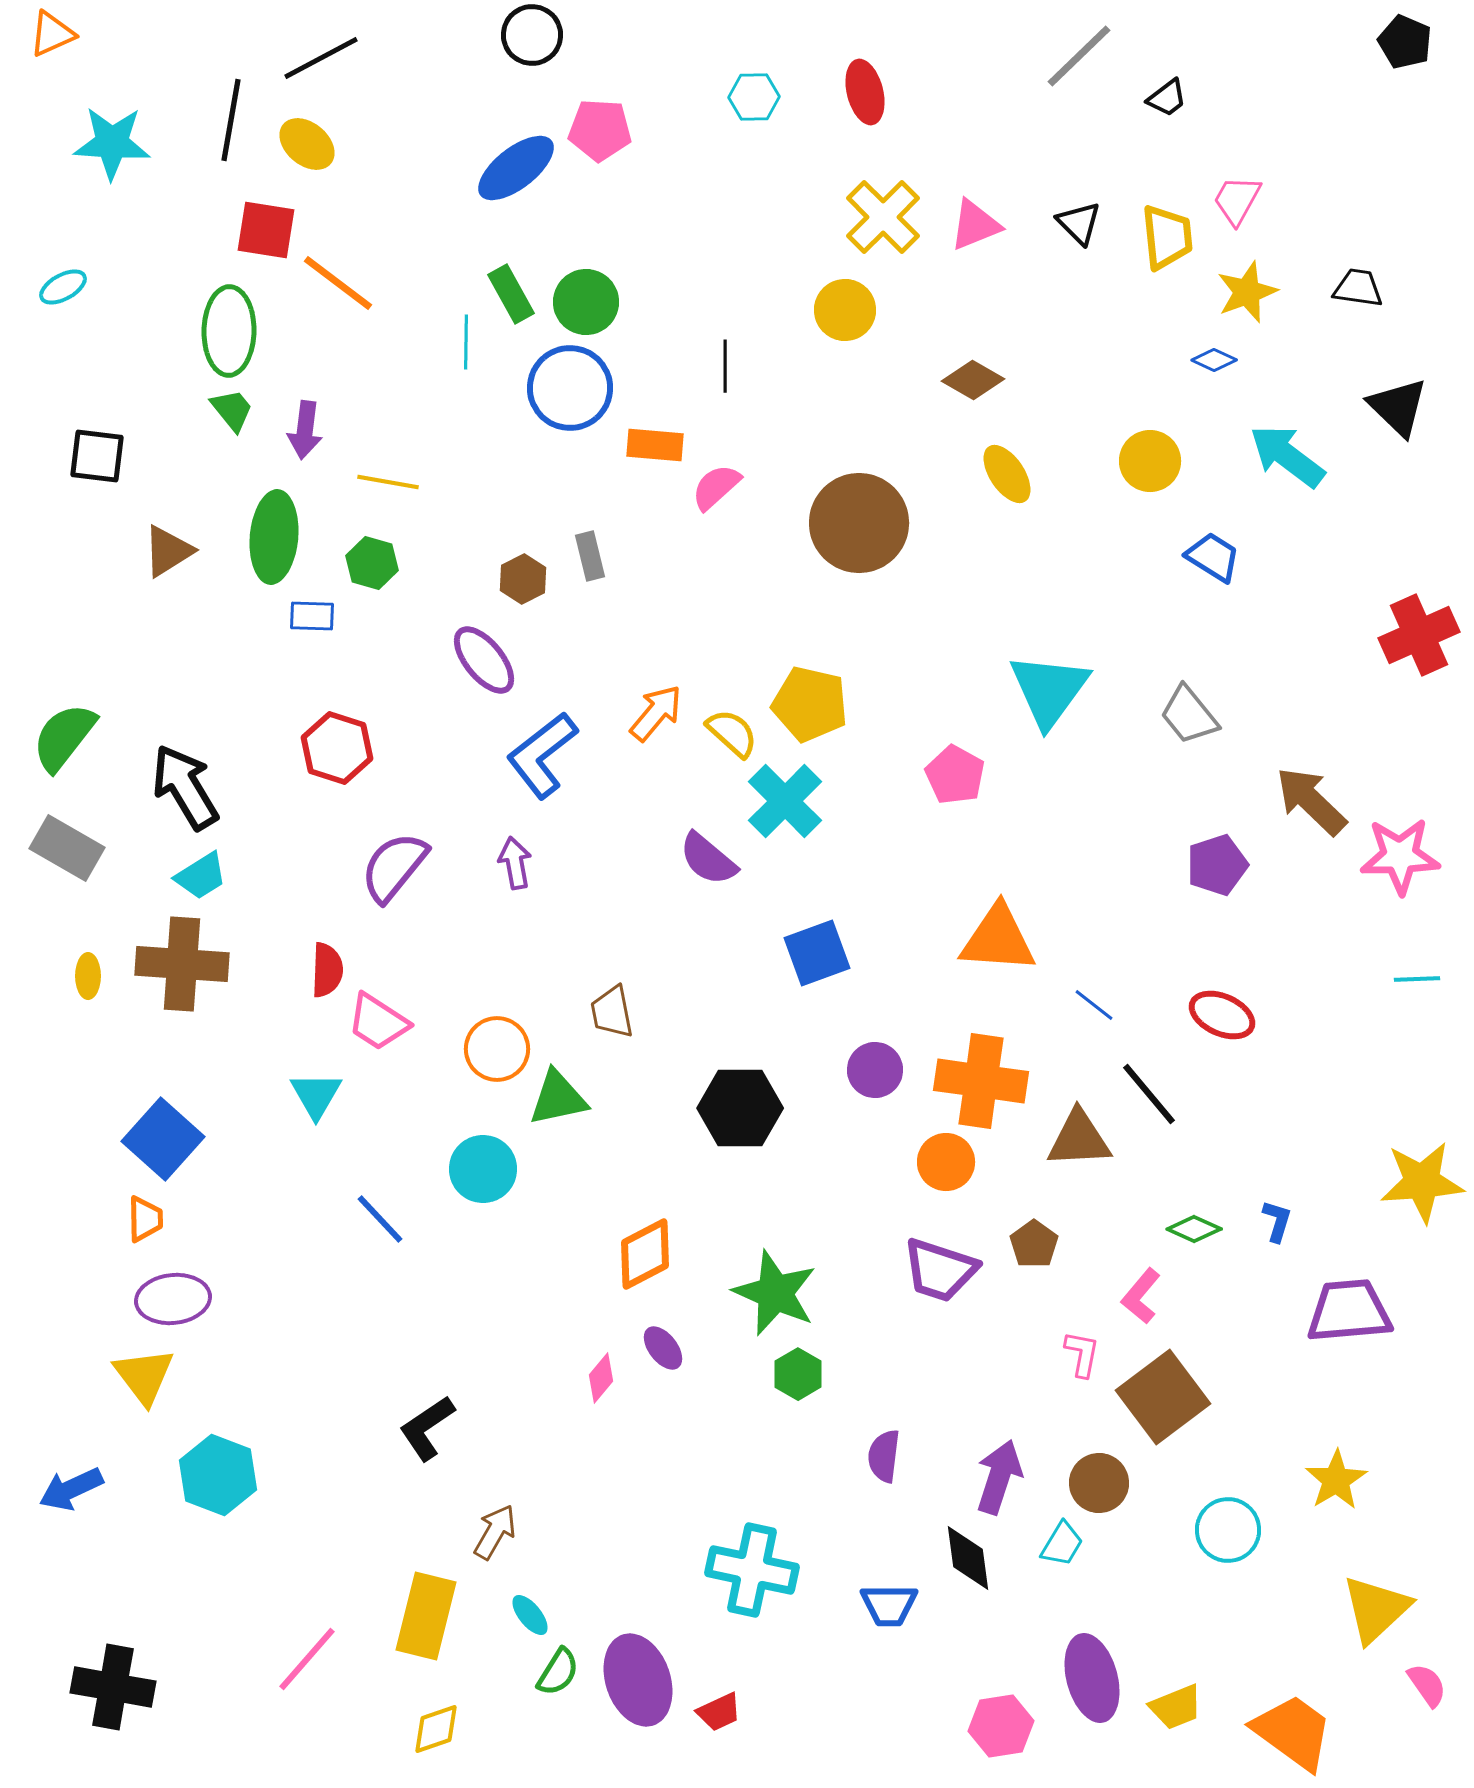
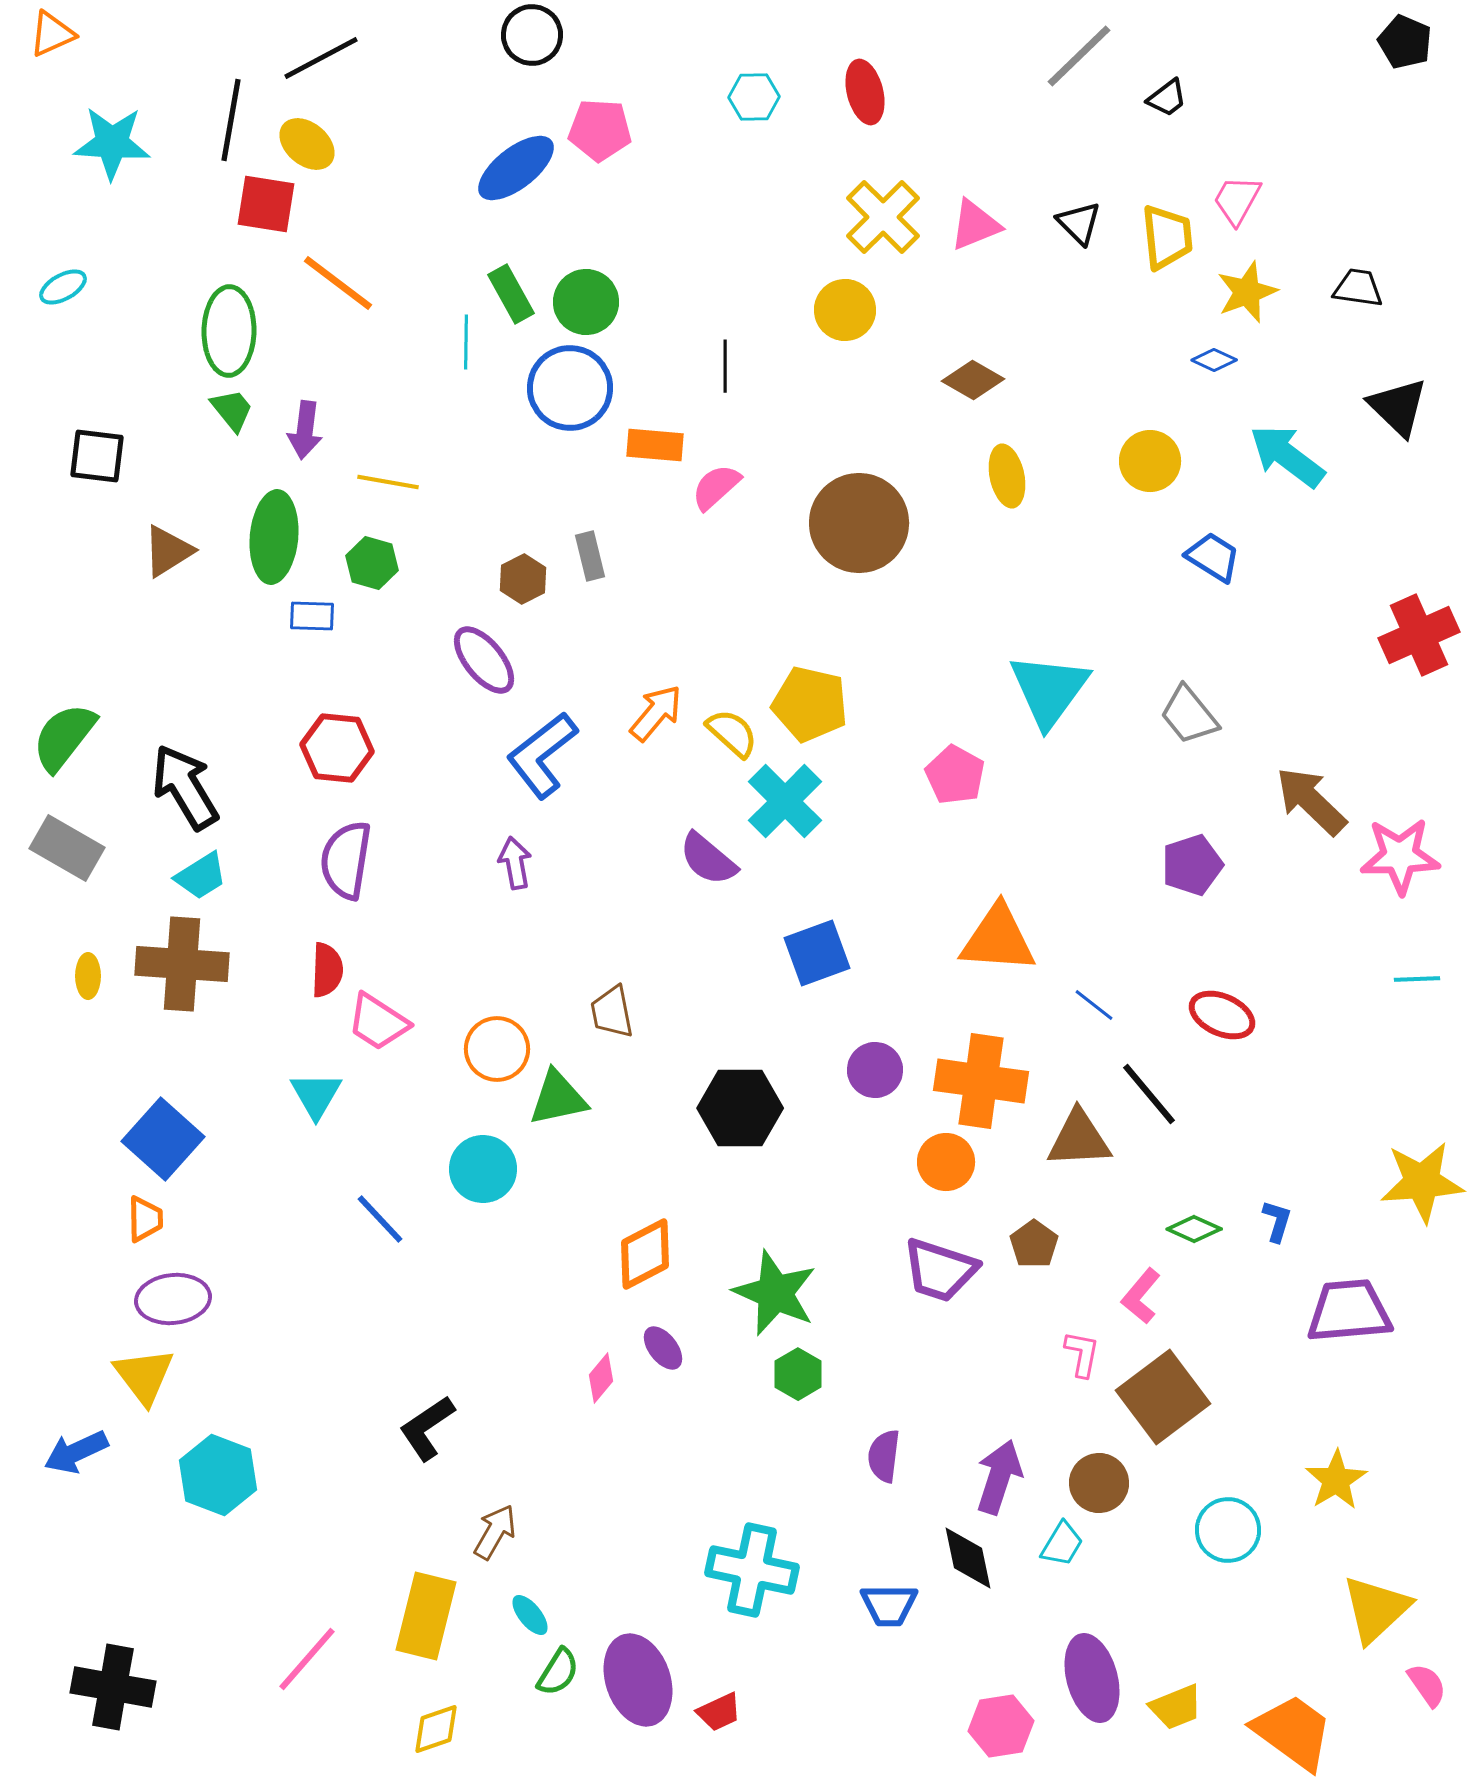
red square at (266, 230): moved 26 px up
yellow ellipse at (1007, 474): moved 2 px down; rotated 22 degrees clockwise
red hexagon at (337, 748): rotated 12 degrees counterclockwise
purple pentagon at (1217, 865): moved 25 px left
purple semicircle at (394, 867): moved 48 px left, 7 px up; rotated 30 degrees counterclockwise
blue arrow at (71, 1489): moved 5 px right, 37 px up
black diamond at (968, 1558): rotated 4 degrees counterclockwise
